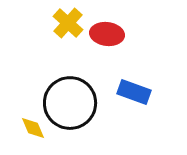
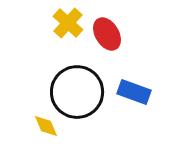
red ellipse: rotated 52 degrees clockwise
black circle: moved 7 px right, 11 px up
yellow diamond: moved 13 px right, 2 px up
